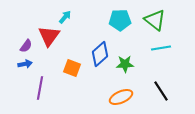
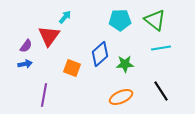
purple line: moved 4 px right, 7 px down
